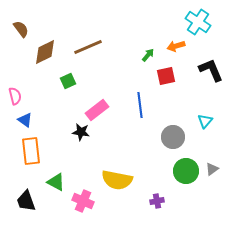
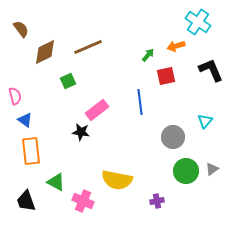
blue line: moved 3 px up
